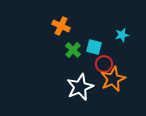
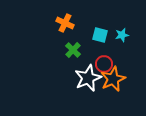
orange cross: moved 4 px right, 3 px up
cyan square: moved 6 px right, 12 px up
white star: moved 8 px right, 9 px up
